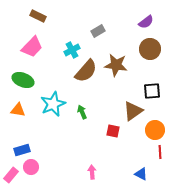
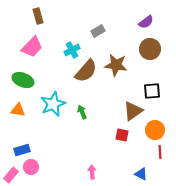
brown rectangle: rotated 49 degrees clockwise
red square: moved 9 px right, 4 px down
